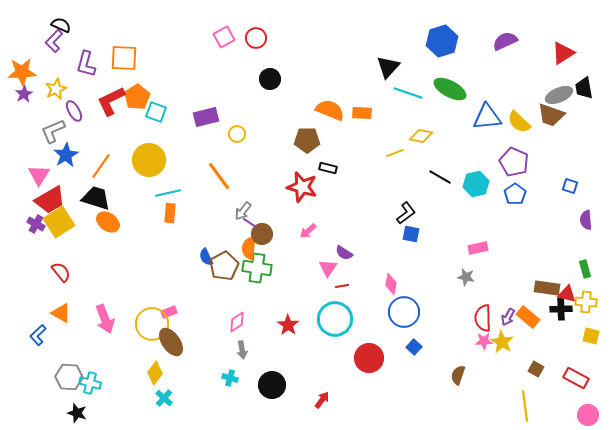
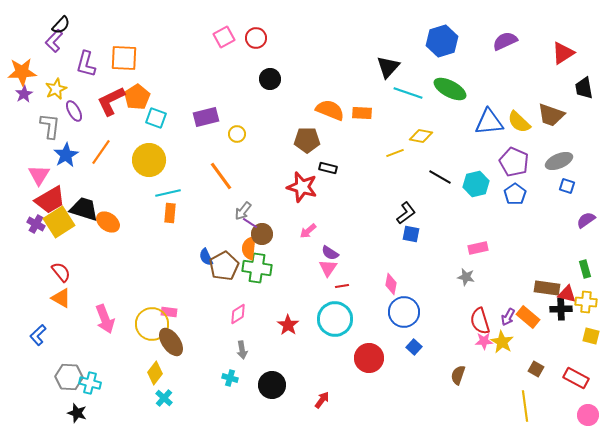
black semicircle at (61, 25): rotated 108 degrees clockwise
gray ellipse at (559, 95): moved 66 px down
cyan square at (156, 112): moved 6 px down
blue triangle at (487, 117): moved 2 px right, 5 px down
gray L-shape at (53, 131): moved 3 px left, 5 px up; rotated 120 degrees clockwise
orange line at (101, 166): moved 14 px up
orange line at (219, 176): moved 2 px right
blue square at (570, 186): moved 3 px left
black trapezoid at (96, 198): moved 12 px left, 11 px down
purple semicircle at (586, 220): rotated 60 degrees clockwise
purple semicircle at (344, 253): moved 14 px left
pink rectangle at (169, 312): rotated 28 degrees clockwise
orange triangle at (61, 313): moved 15 px up
red semicircle at (483, 318): moved 3 px left, 3 px down; rotated 16 degrees counterclockwise
pink diamond at (237, 322): moved 1 px right, 8 px up
